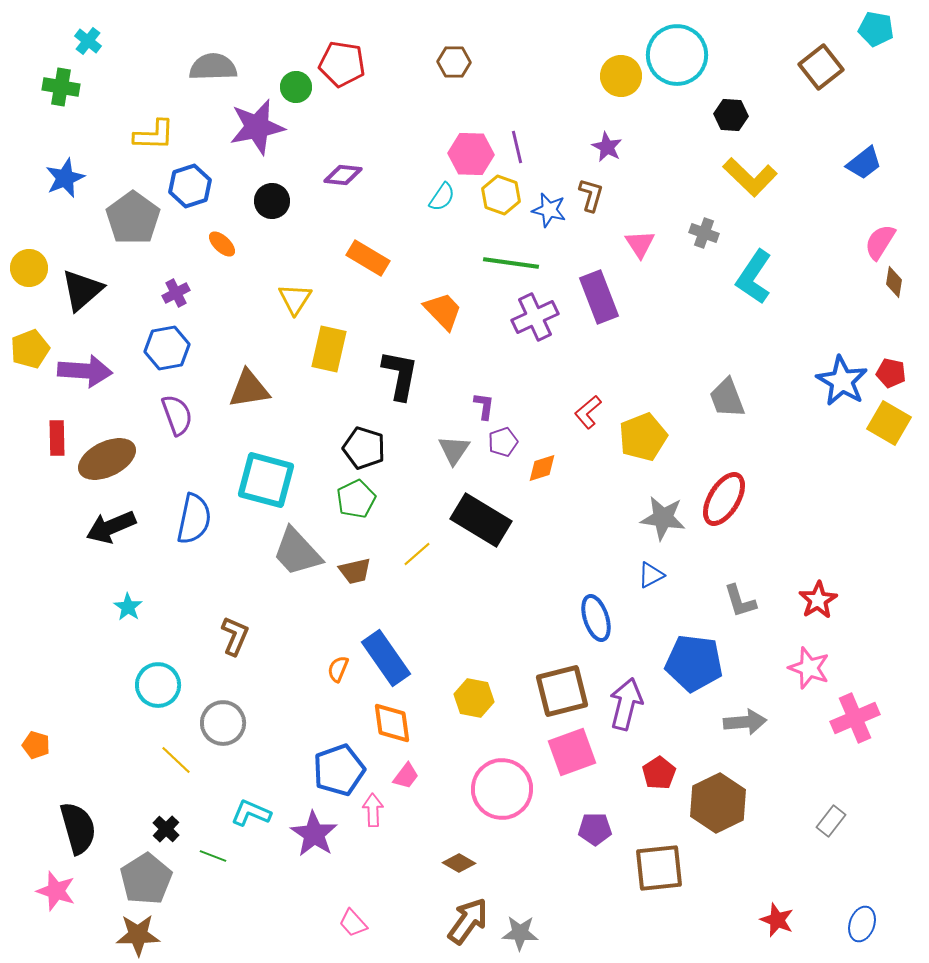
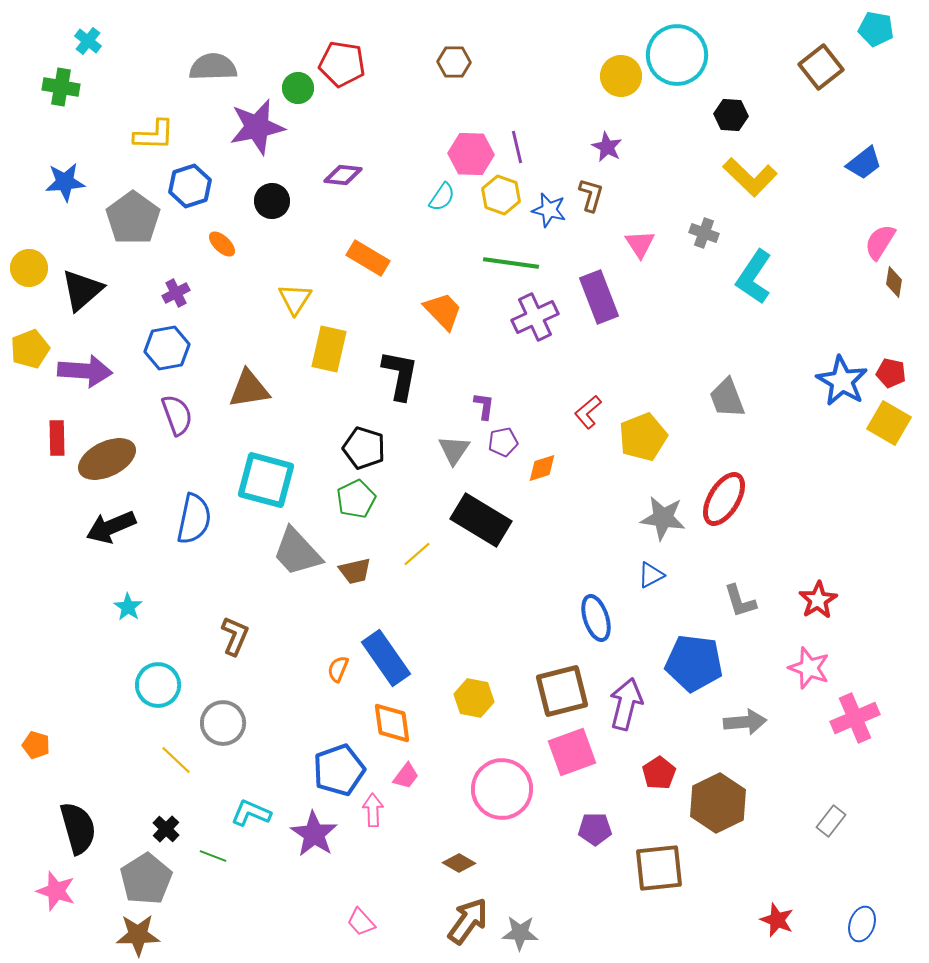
green circle at (296, 87): moved 2 px right, 1 px down
blue star at (65, 178): moved 4 px down; rotated 18 degrees clockwise
purple pentagon at (503, 442): rotated 8 degrees clockwise
pink trapezoid at (353, 923): moved 8 px right, 1 px up
